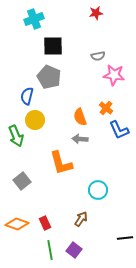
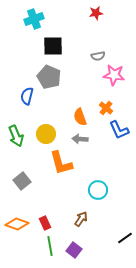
yellow circle: moved 11 px right, 14 px down
black line: rotated 28 degrees counterclockwise
green line: moved 4 px up
